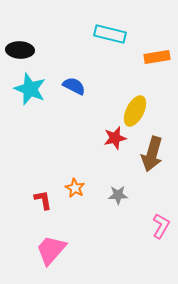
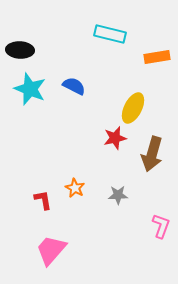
yellow ellipse: moved 2 px left, 3 px up
pink L-shape: rotated 10 degrees counterclockwise
